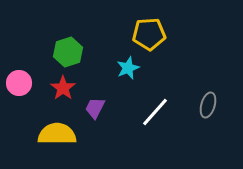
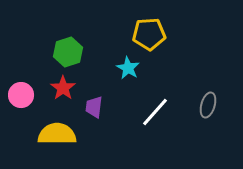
cyan star: rotated 20 degrees counterclockwise
pink circle: moved 2 px right, 12 px down
purple trapezoid: moved 1 px left, 1 px up; rotated 20 degrees counterclockwise
